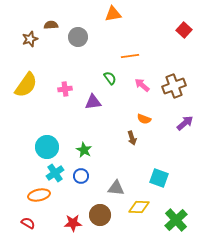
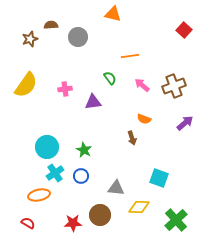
orange triangle: rotated 24 degrees clockwise
